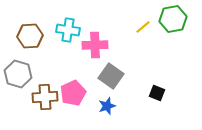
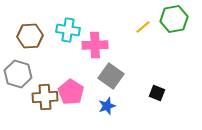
green hexagon: moved 1 px right
pink pentagon: moved 2 px left, 1 px up; rotated 15 degrees counterclockwise
